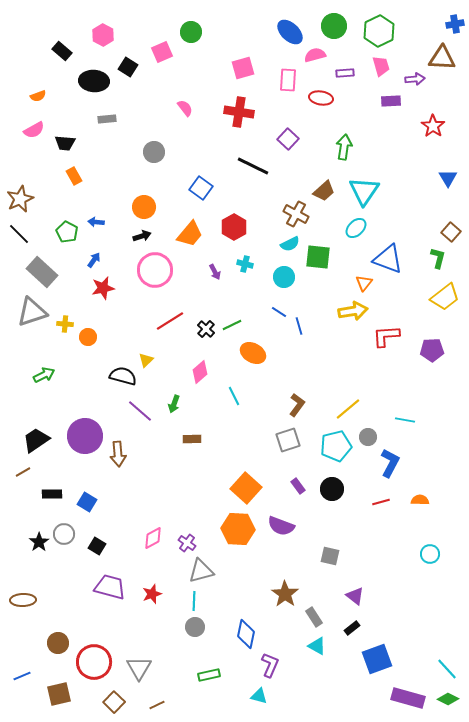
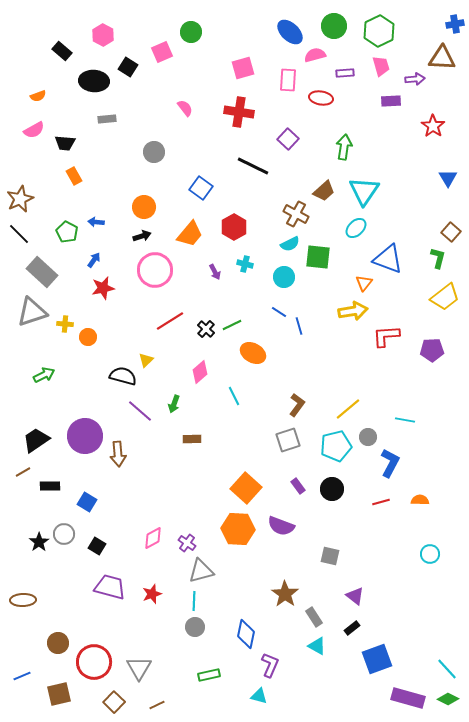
black rectangle at (52, 494): moved 2 px left, 8 px up
